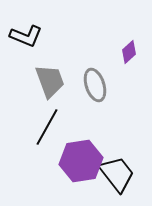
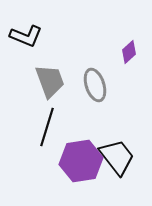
black line: rotated 12 degrees counterclockwise
black trapezoid: moved 17 px up
